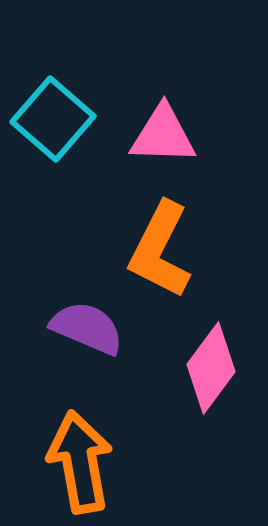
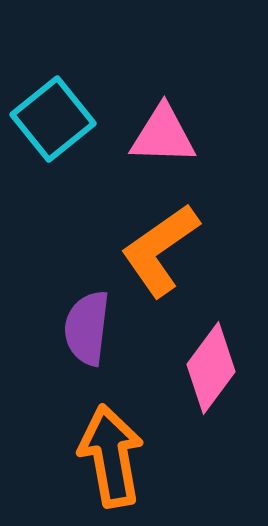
cyan square: rotated 10 degrees clockwise
orange L-shape: rotated 28 degrees clockwise
purple semicircle: rotated 106 degrees counterclockwise
orange arrow: moved 31 px right, 6 px up
